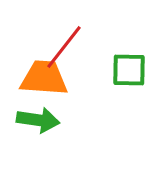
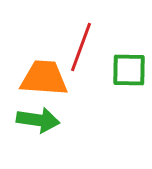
red line: moved 17 px right; rotated 18 degrees counterclockwise
